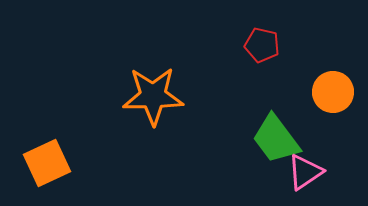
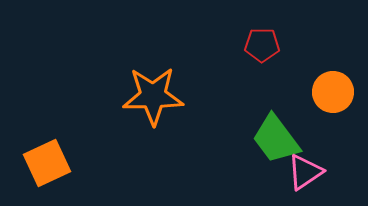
red pentagon: rotated 12 degrees counterclockwise
